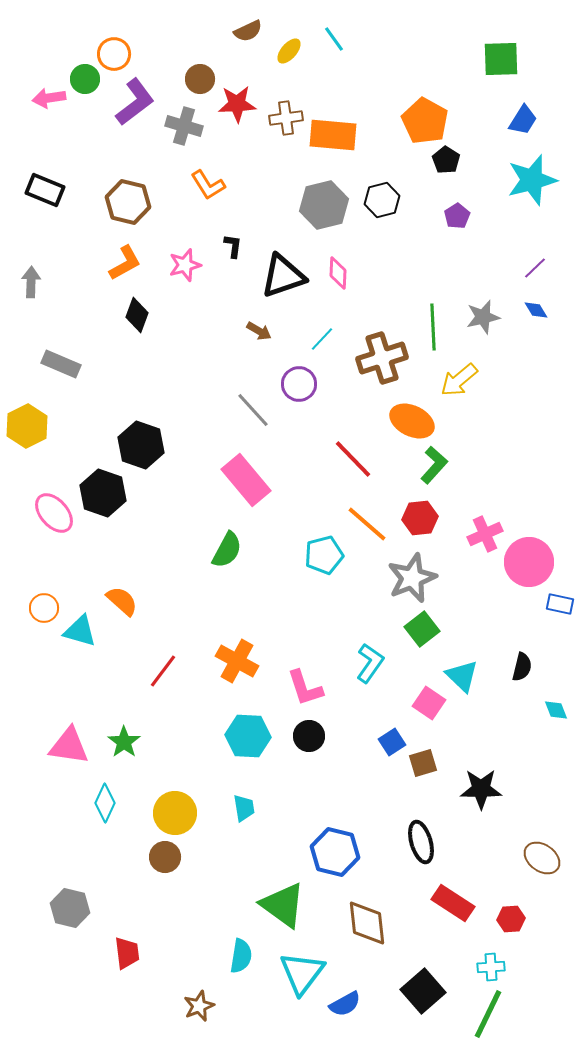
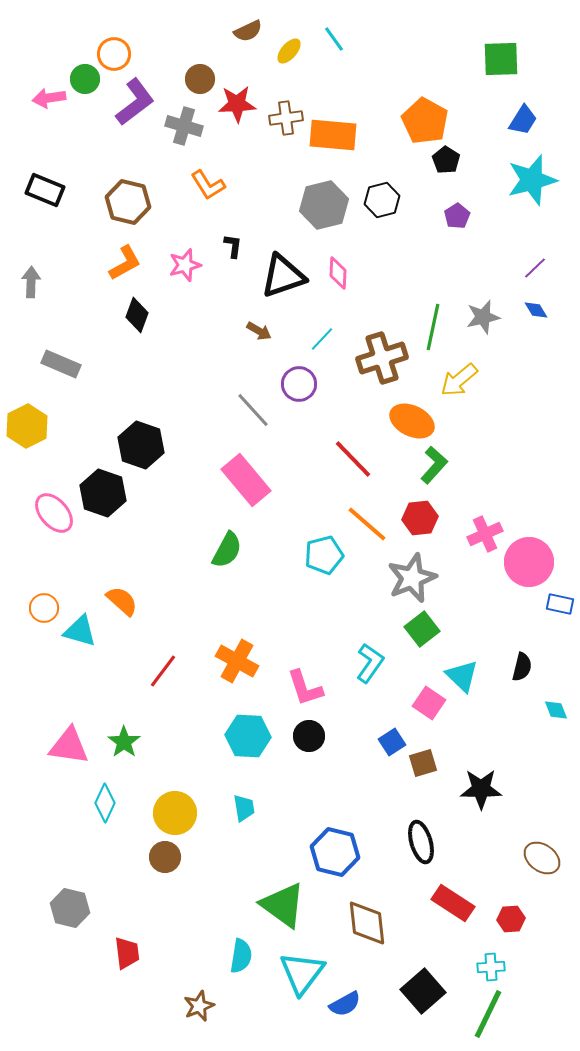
green line at (433, 327): rotated 15 degrees clockwise
